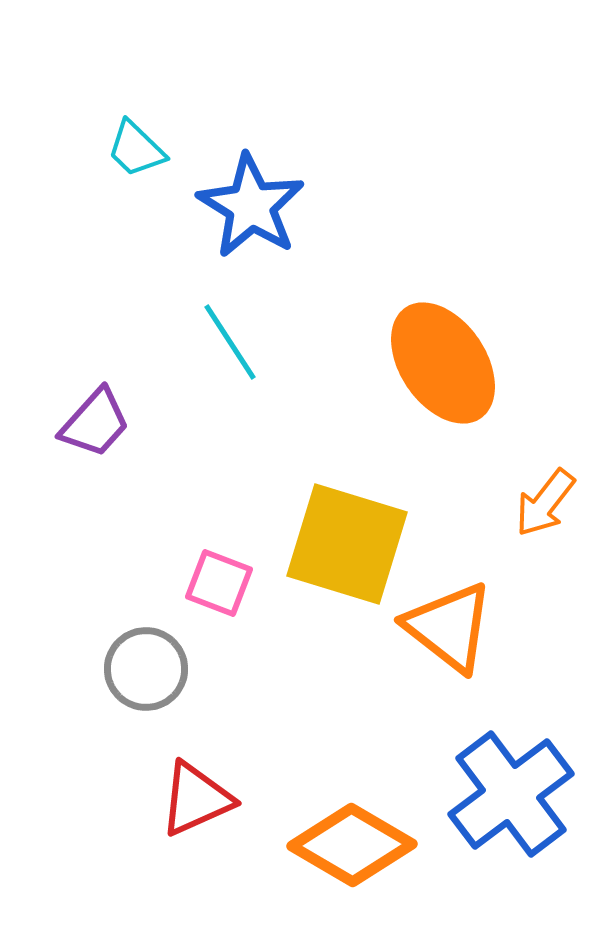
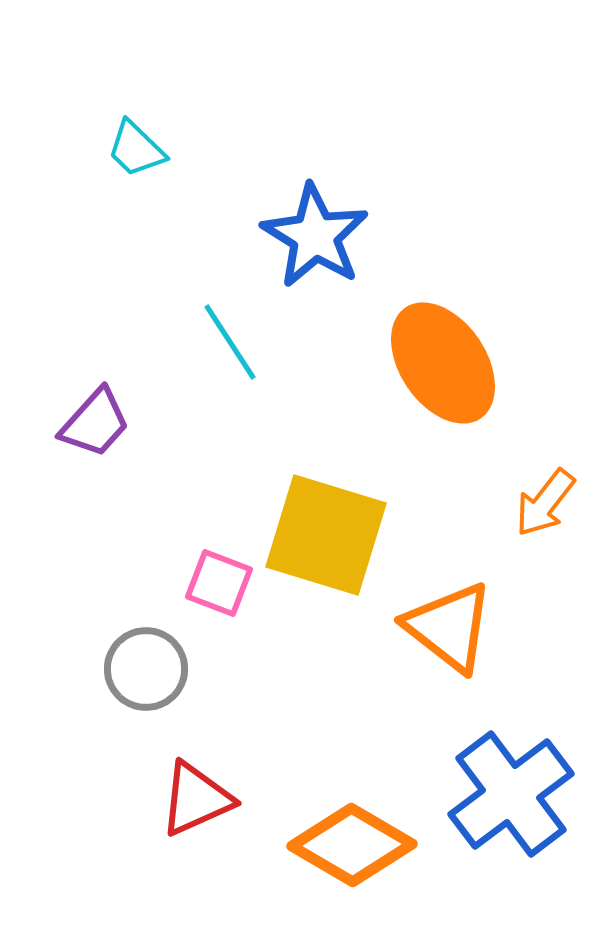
blue star: moved 64 px right, 30 px down
yellow square: moved 21 px left, 9 px up
